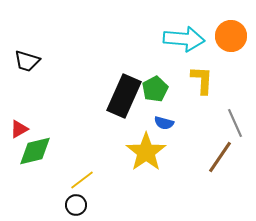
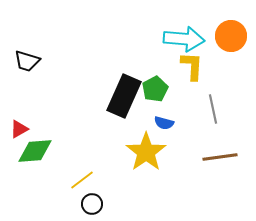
yellow L-shape: moved 10 px left, 14 px up
gray line: moved 22 px left, 14 px up; rotated 12 degrees clockwise
green diamond: rotated 9 degrees clockwise
brown line: rotated 48 degrees clockwise
black circle: moved 16 px right, 1 px up
